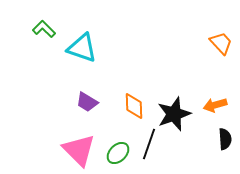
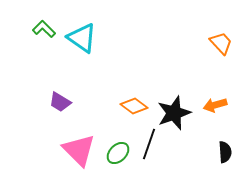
cyan triangle: moved 10 px up; rotated 16 degrees clockwise
purple trapezoid: moved 27 px left
orange diamond: rotated 52 degrees counterclockwise
black star: moved 1 px up
black semicircle: moved 13 px down
